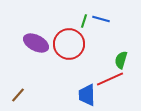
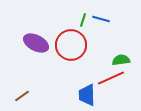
green line: moved 1 px left, 1 px up
red circle: moved 2 px right, 1 px down
green semicircle: rotated 66 degrees clockwise
red line: moved 1 px right, 1 px up
brown line: moved 4 px right, 1 px down; rotated 14 degrees clockwise
